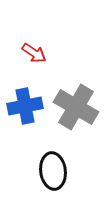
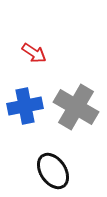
black ellipse: rotated 27 degrees counterclockwise
